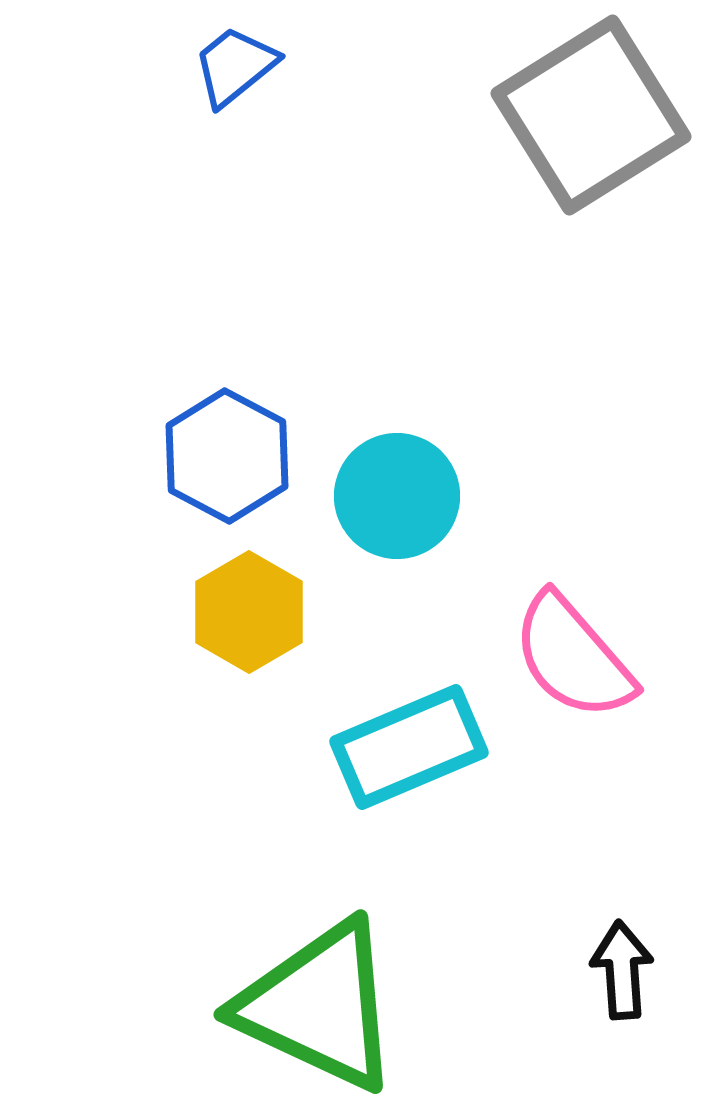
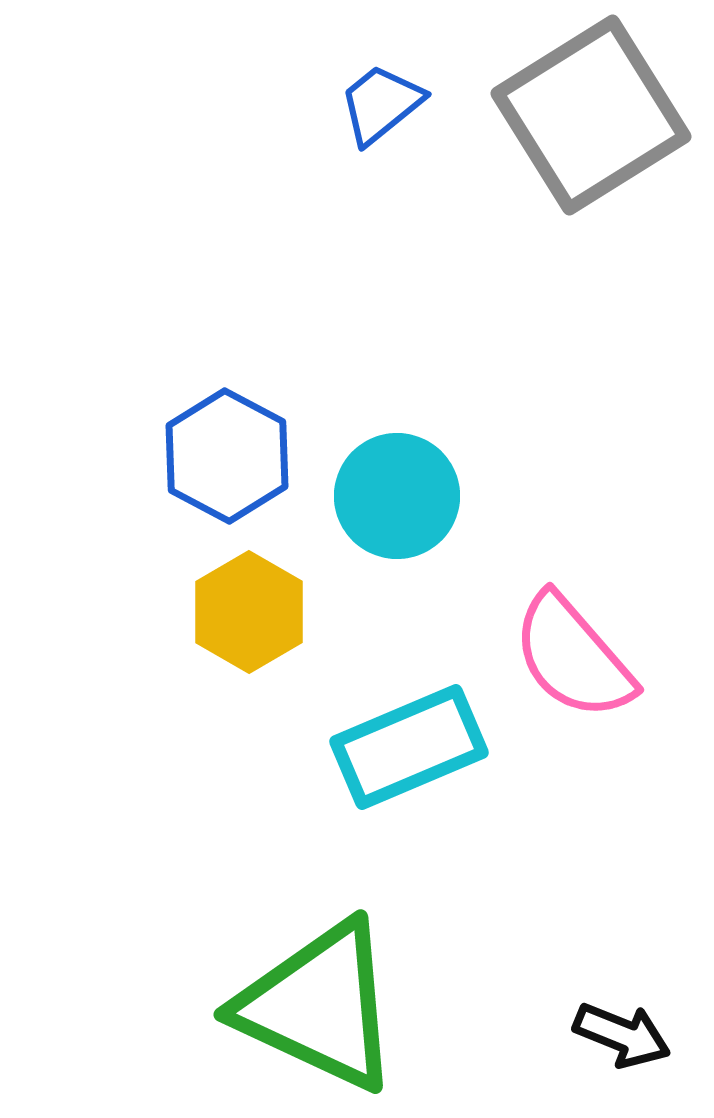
blue trapezoid: moved 146 px right, 38 px down
black arrow: moved 65 px down; rotated 116 degrees clockwise
